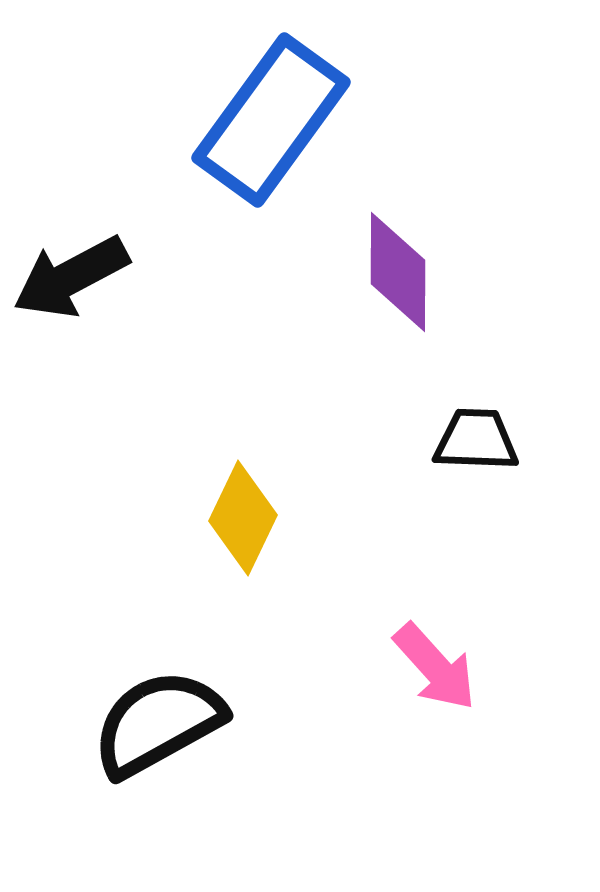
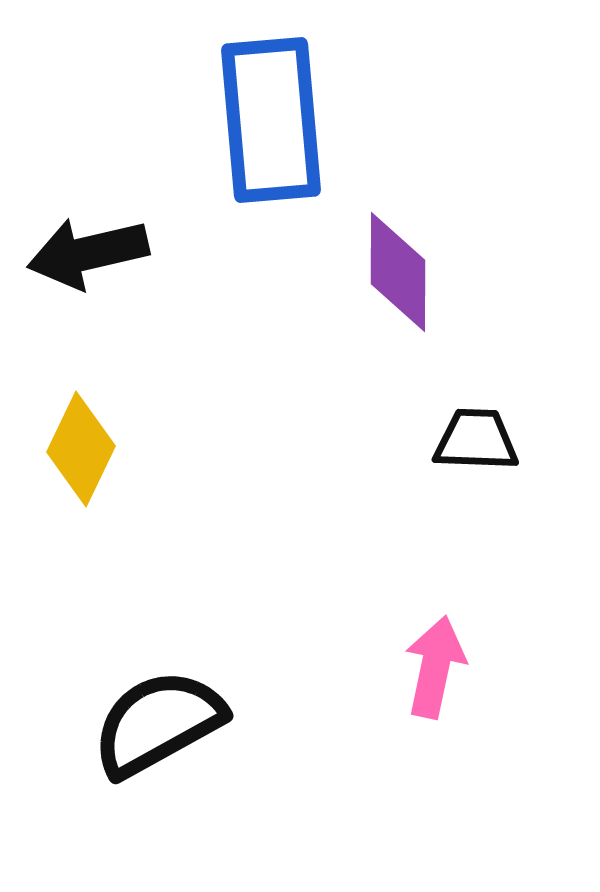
blue rectangle: rotated 41 degrees counterclockwise
black arrow: moved 17 px right, 24 px up; rotated 15 degrees clockwise
yellow diamond: moved 162 px left, 69 px up
pink arrow: rotated 126 degrees counterclockwise
